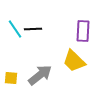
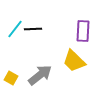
cyan line: rotated 72 degrees clockwise
yellow square: rotated 24 degrees clockwise
